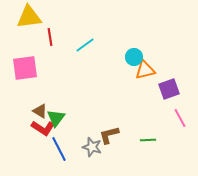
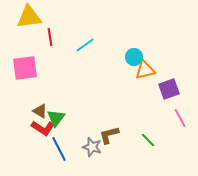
green line: rotated 49 degrees clockwise
